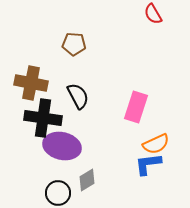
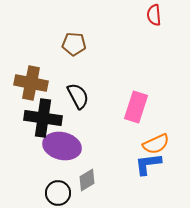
red semicircle: moved 1 px right, 1 px down; rotated 25 degrees clockwise
